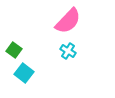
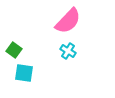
cyan square: rotated 30 degrees counterclockwise
